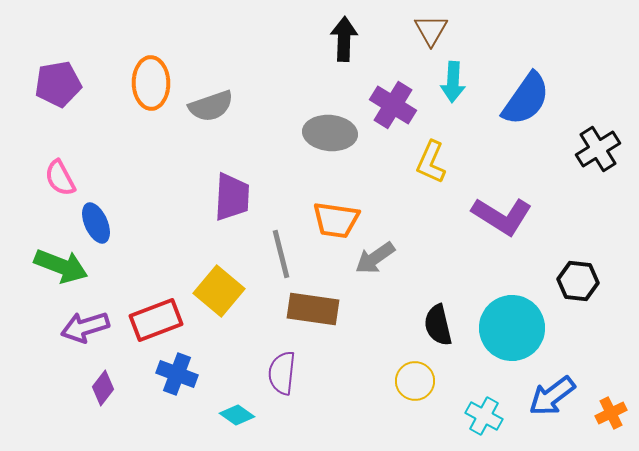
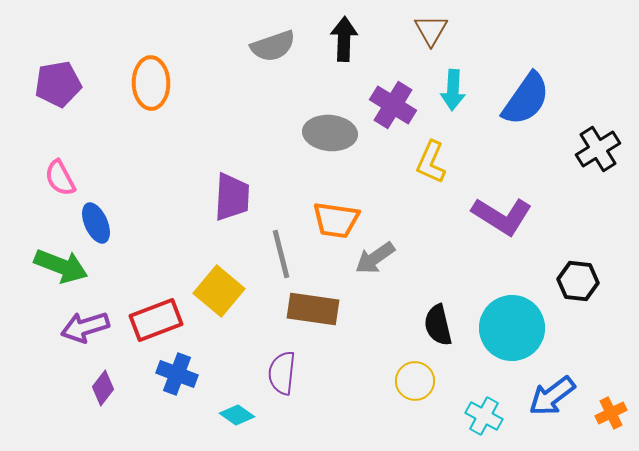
cyan arrow: moved 8 px down
gray semicircle: moved 62 px right, 60 px up
